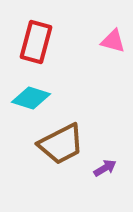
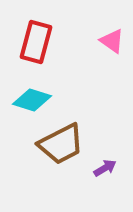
pink triangle: moved 1 px left; rotated 20 degrees clockwise
cyan diamond: moved 1 px right, 2 px down
